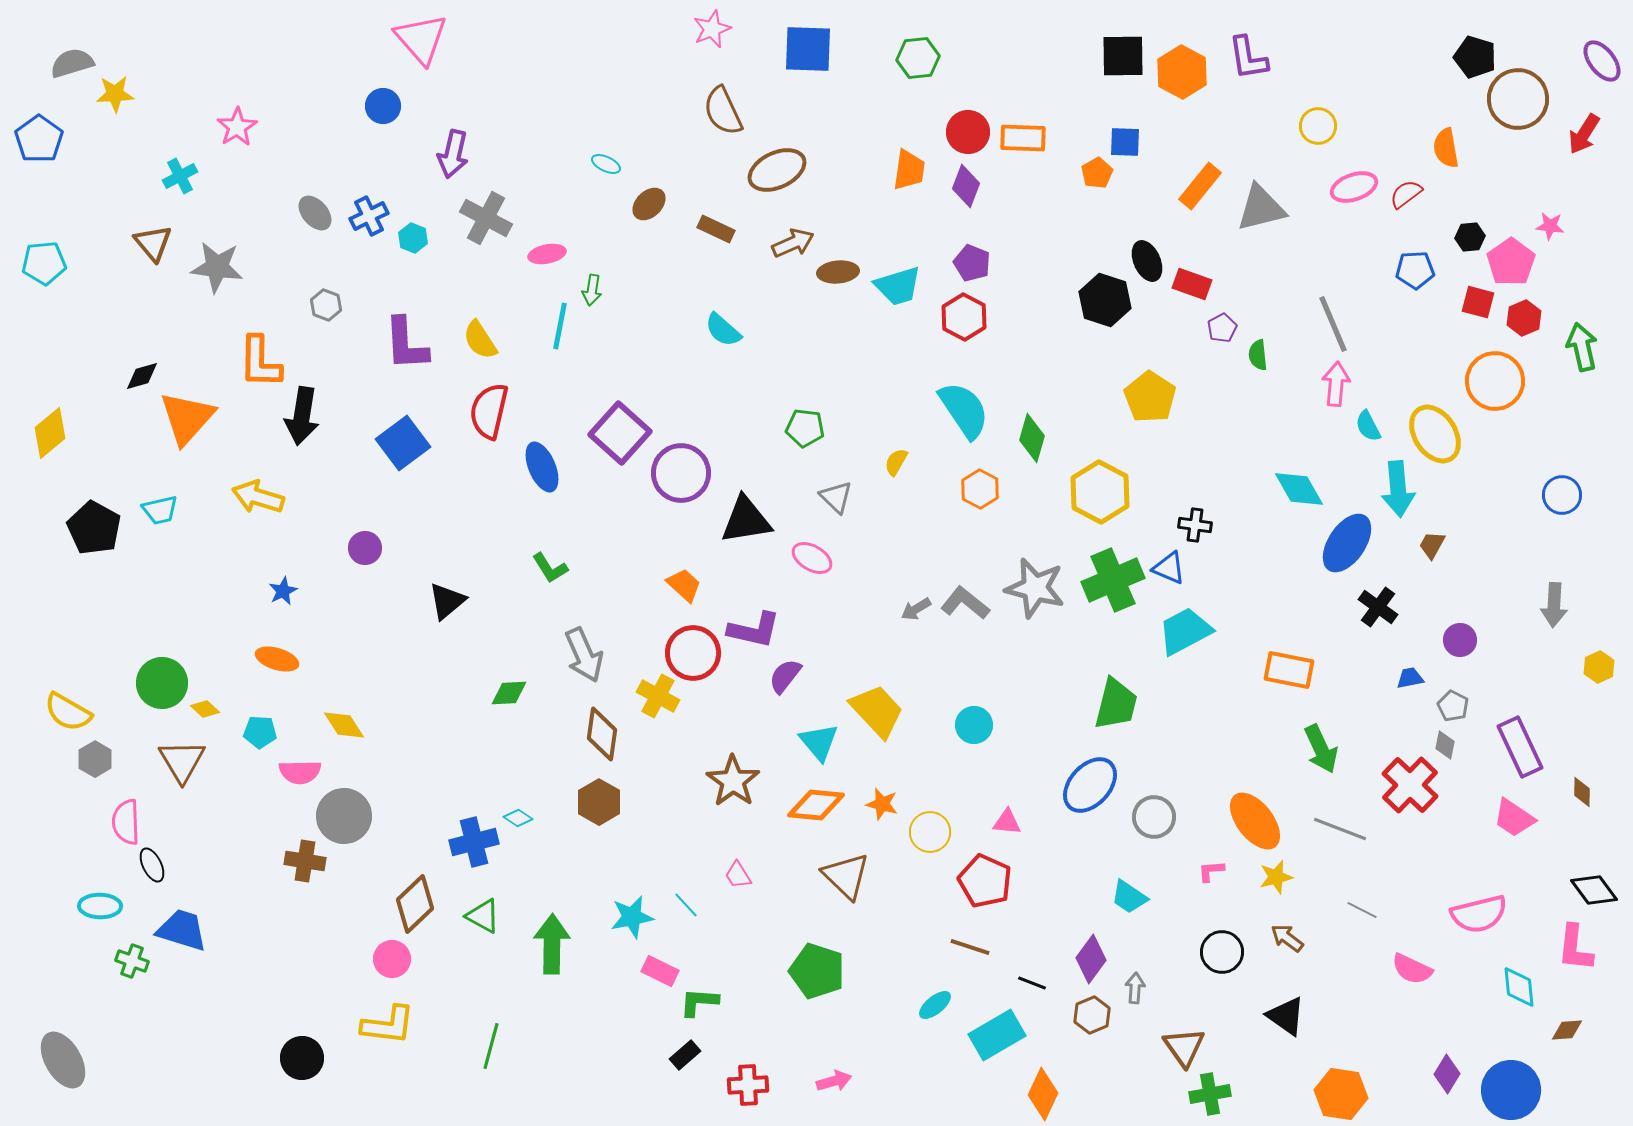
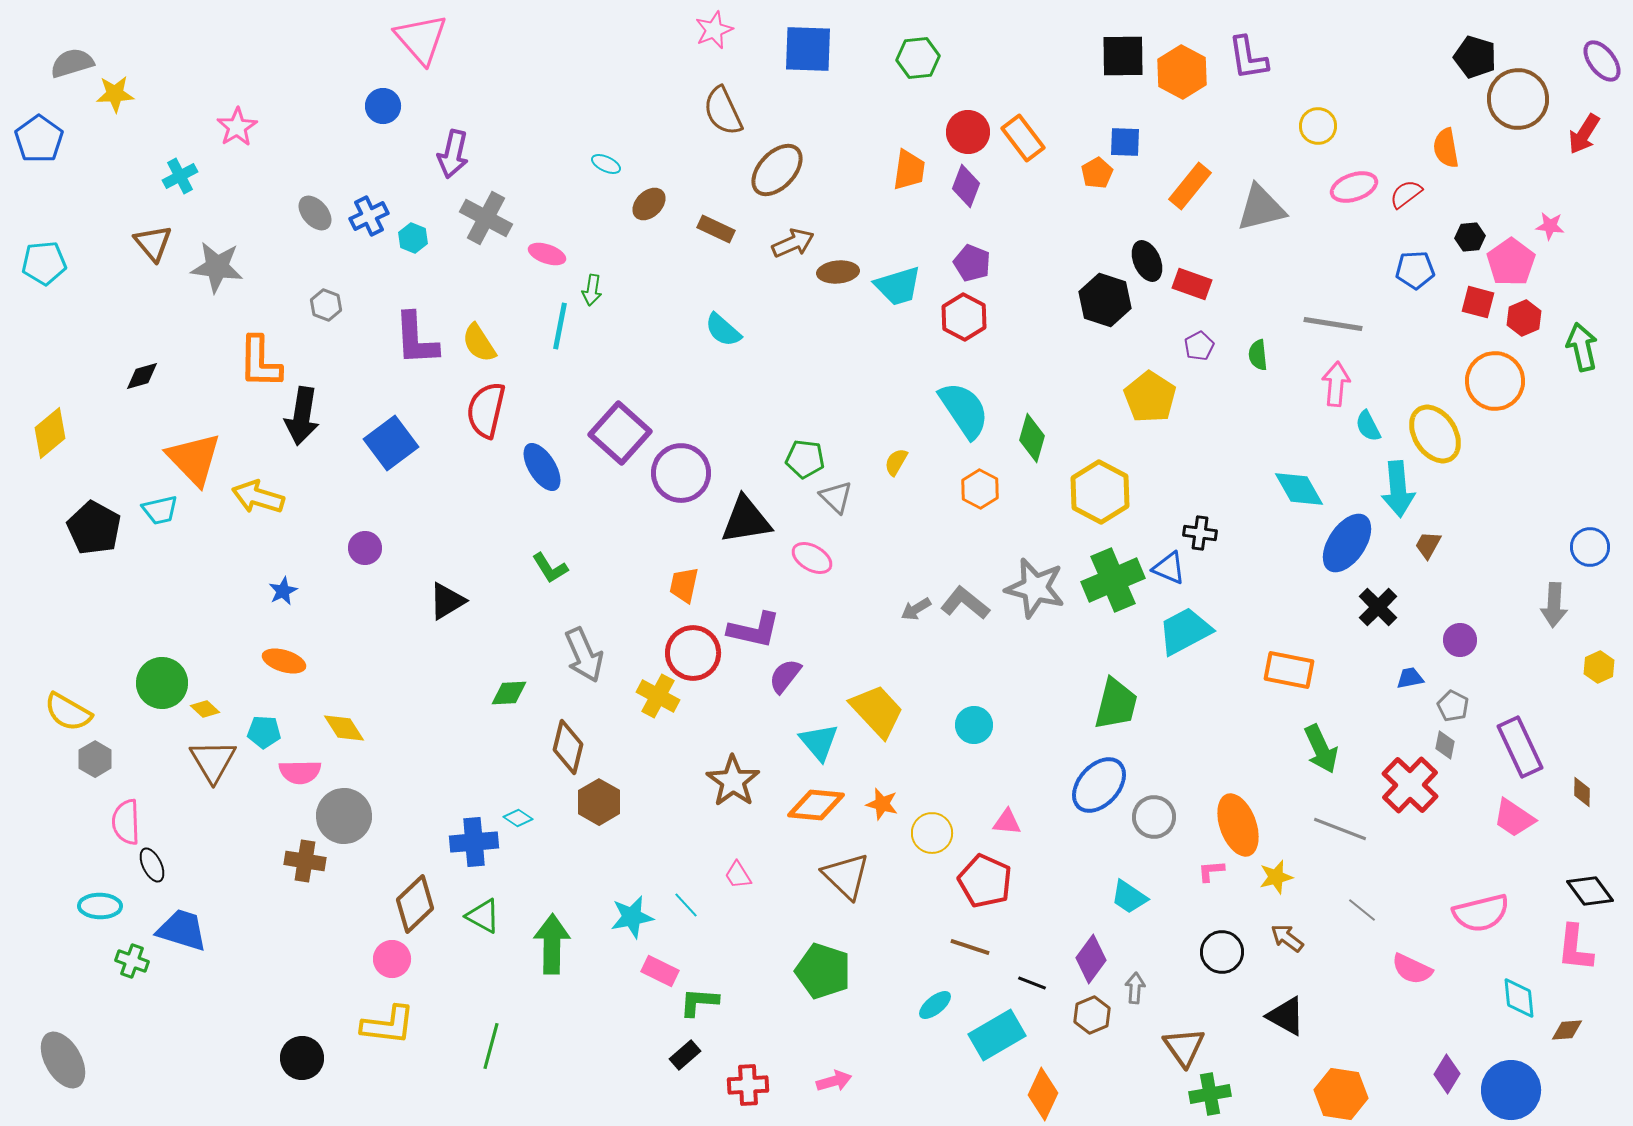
pink star at (712, 29): moved 2 px right, 1 px down
orange rectangle at (1023, 138): rotated 51 degrees clockwise
brown ellipse at (777, 170): rotated 22 degrees counterclockwise
orange rectangle at (1200, 186): moved 10 px left
pink ellipse at (547, 254): rotated 30 degrees clockwise
gray line at (1333, 324): rotated 58 degrees counterclockwise
purple pentagon at (1222, 328): moved 23 px left, 18 px down
yellow semicircle at (480, 340): moved 1 px left, 3 px down
purple L-shape at (406, 344): moved 10 px right, 5 px up
red semicircle at (489, 411): moved 3 px left, 1 px up
orange triangle at (187, 418): moved 7 px right, 41 px down; rotated 26 degrees counterclockwise
green pentagon at (805, 428): moved 31 px down
blue square at (403, 443): moved 12 px left
blue ellipse at (542, 467): rotated 9 degrees counterclockwise
blue circle at (1562, 495): moved 28 px right, 52 px down
black cross at (1195, 525): moved 5 px right, 8 px down
brown trapezoid at (1432, 545): moved 4 px left
orange trapezoid at (684, 585): rotated 120 degrees counterclockwise
black triangle at (447, 601): rotated 9 degrees clockwise
black cross at (1378, 607): rotated 9 degrees clockwise
orange ellipse at (277, 659): moved 7 px right, 2 px down
yellow diamond at (344, 725): moved 3 px down
cyan pentagon at (260, 732): moved 4 px right
brown diamond at (602, 734): moved 34 px left, 13 px down; rotated 6 degrees clockwise
brown triangle at (182, 761): moved 31 px right
blue ellipse at (1090, 785): moved 9 px right
orange ellipse at (1255, 821): moved 17 px left, 4 px down; rotated 18 degrees clockwise
yellow circle at (930, 832): moved 2 px right, 1 px down
blue cross at (474, 842): rotated 9 degrees clockwise
black diamond at (1594, 890): moved 4 px left, 1 px down
gray line at (1362, 910): rotated 12 degrees clockwise
pink semicircle at (1479, 914): moved 2 px right, 1 px up
green pentagon at (817, 971): moved 6 px right
cyan diamond at (1519, 987): moved 11 px down
black triangle at (1286, 1016): rotated 6 degrees counterclockwise
